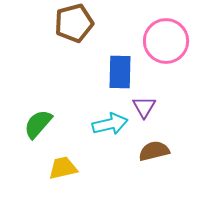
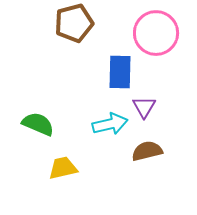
pink circle: moved 10 px left, 8 px up
green semicircle: rotated 72 degrees clockwise
brown semicircle: moved 7 px left
